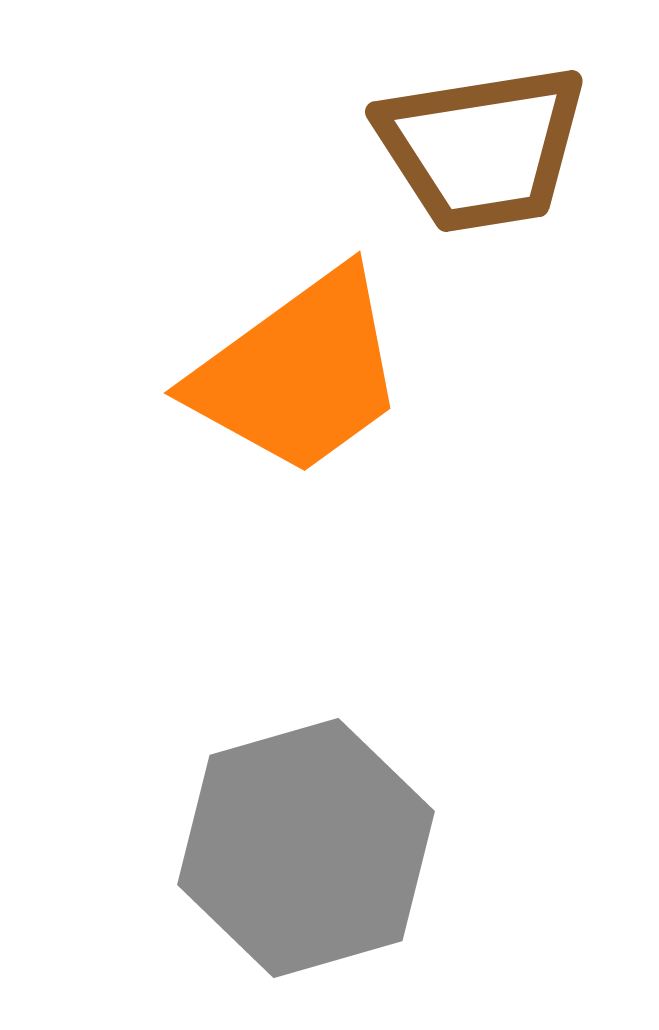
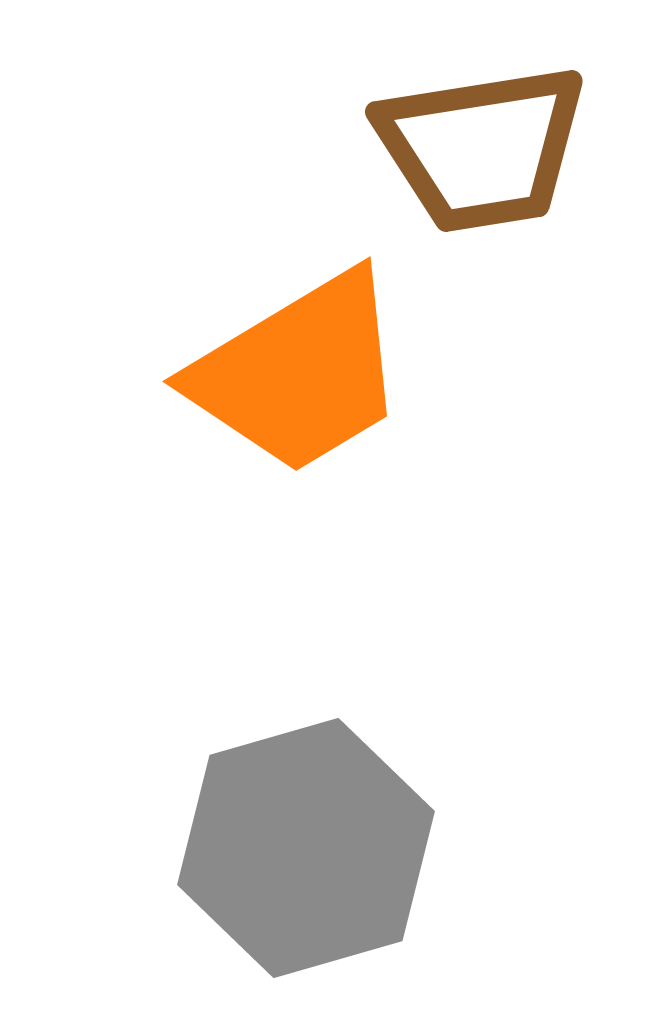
orange trapezoid: rotated 5 degrees clockwise
